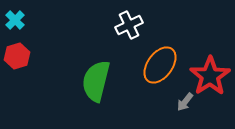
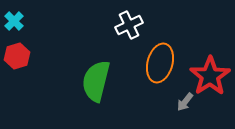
cyan cross: moved 1 px left, 1 px down
orange ellipse: moved 2 px up; rotated 21 degrees counterclockwise
